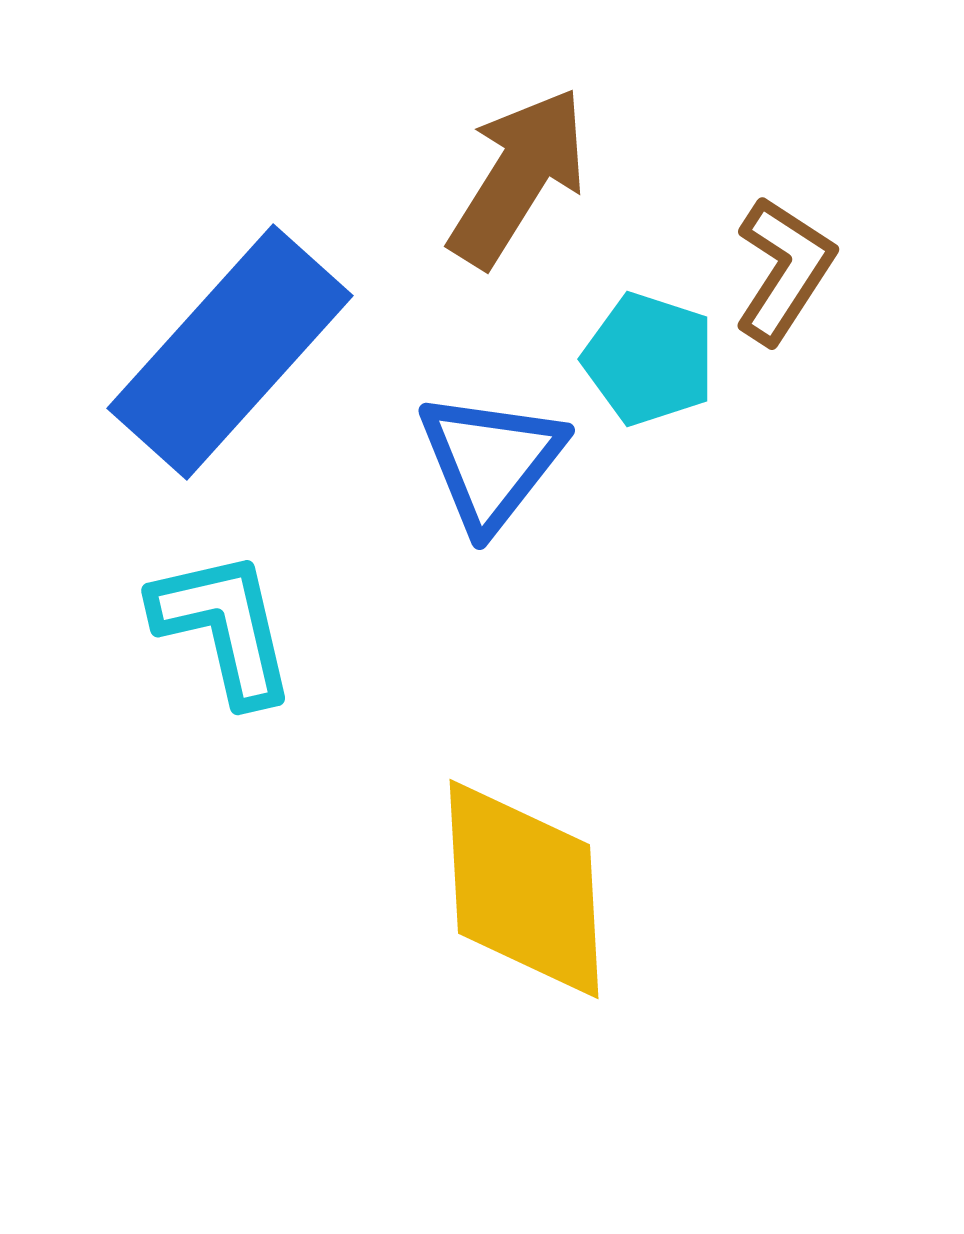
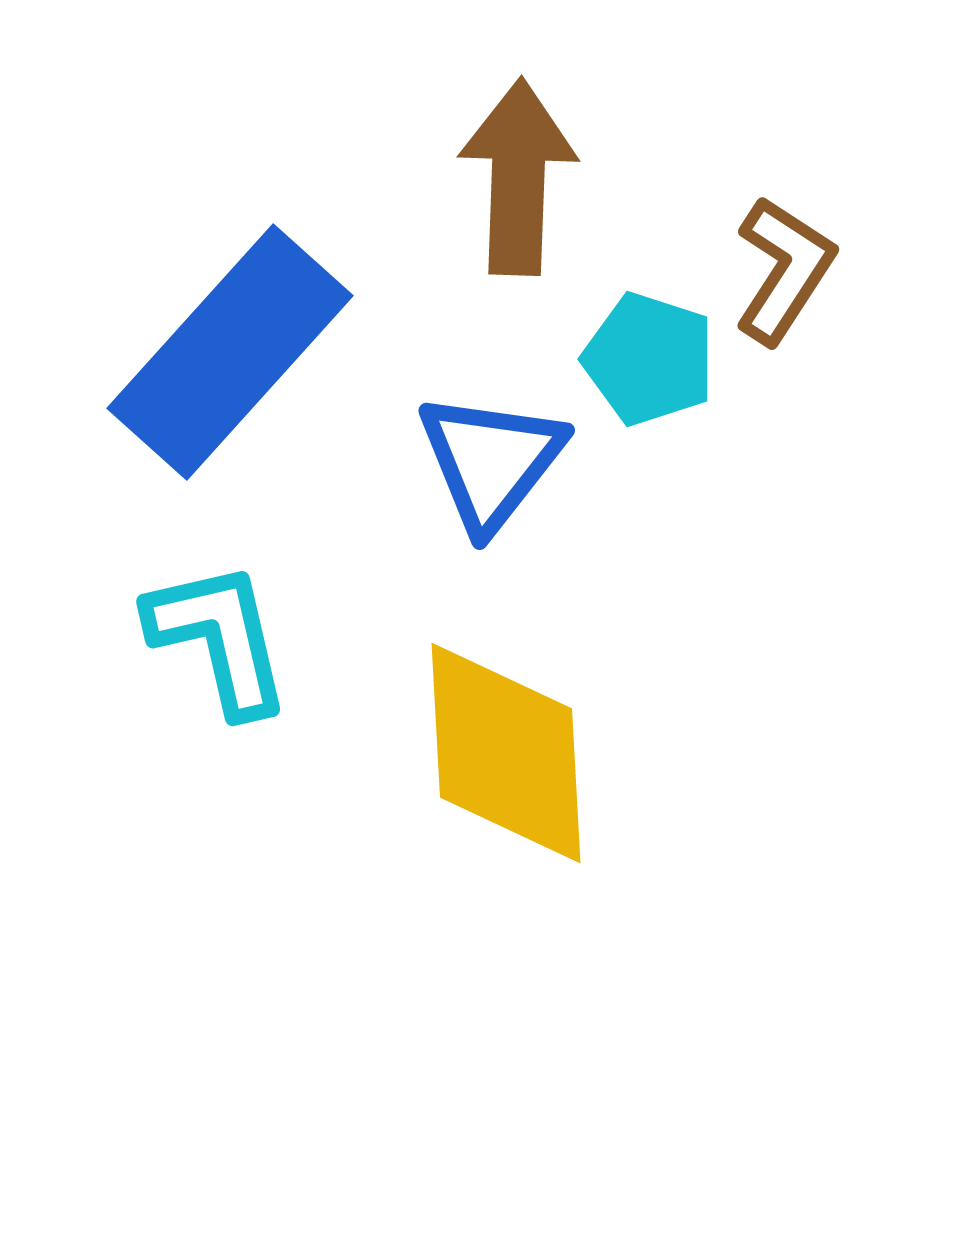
brown arrow: rotated 30 degrees counterclockwise
cyan L-shape: moved 5 px left, 11 px down
yellow diamond: moved 18 px left, 136 px up
